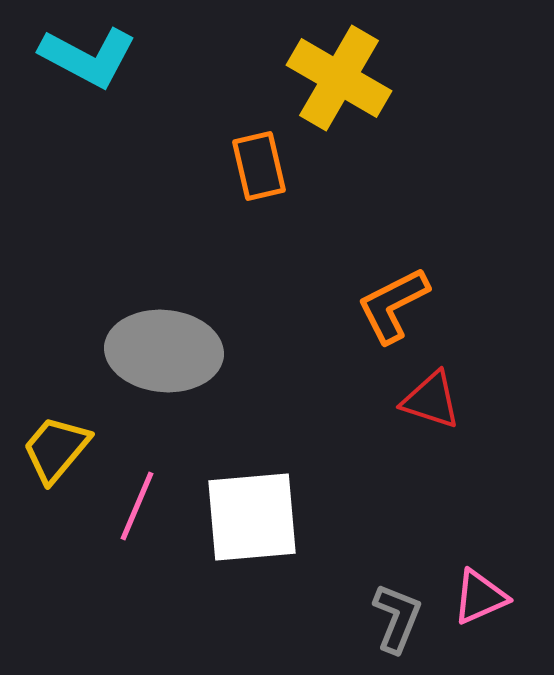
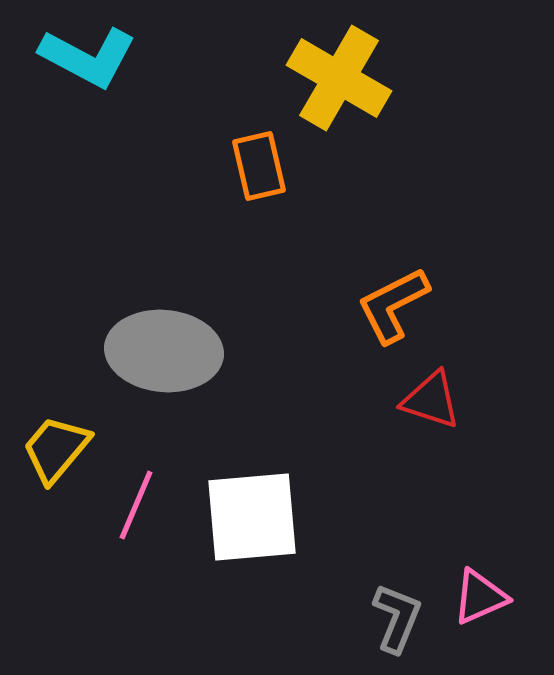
pink line: moved 1 px left, 1 px up
